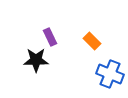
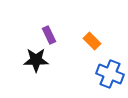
purple rectangle: moved 1 px left, 2 px up
